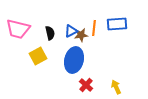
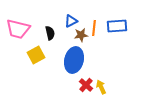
blue rectangle: moved 2 px down
blue triangle: moved 10 px up
yellow square: moved 2 px left, 1 px up
yellow arrow: moved 15 px left
